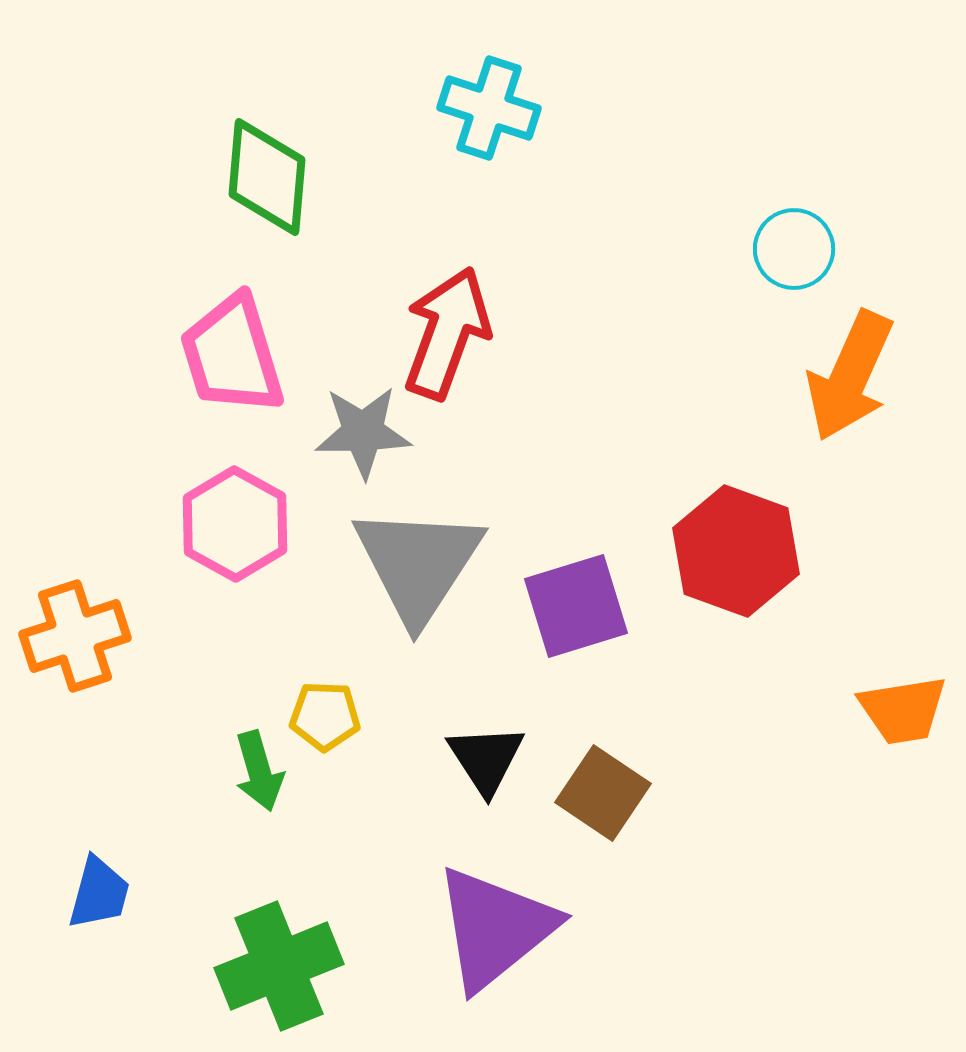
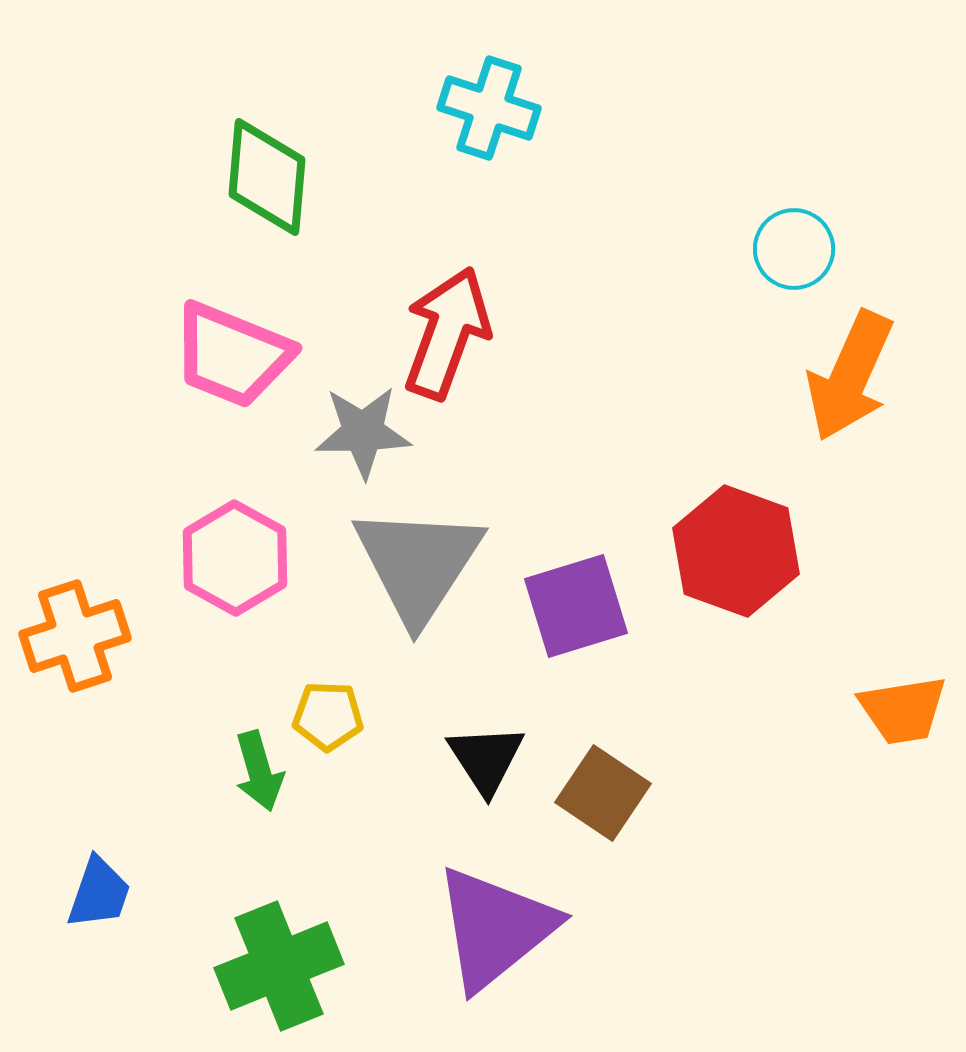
pink trapezoid: rotated 51 degrees counterclockwise
pink hexagon: moved 34 px down
yellow pentagon: moved 3 px right
blue trapezoid: rotated 4 degrees clockwise
